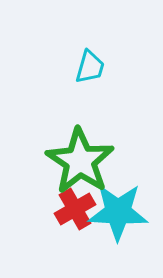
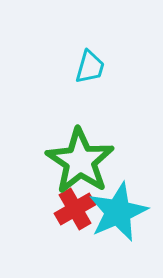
cyan star: rotated 26 degrees counterclockwise
